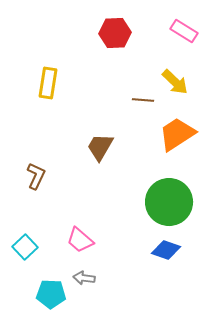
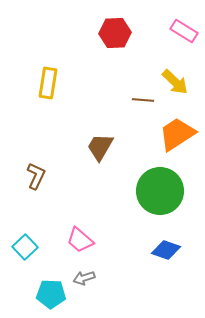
green circle: moved 9 px left, 11 px up
gray arrow: rotated 25 degrees counterclockwise
